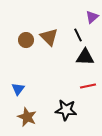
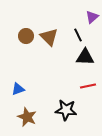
brown circle: moved 4 px up
blue triangle: rotated 32 degrees clockwise
